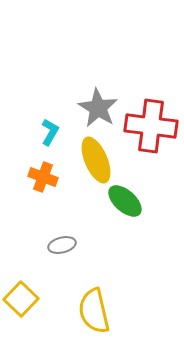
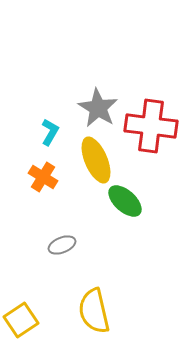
orange cross: rotated 12 degrees clockwise
gray ellipse: rotated 8 degrees counterclockwise
yellow square: moved 21 px down; rotated 12 degrees clockwise
